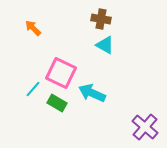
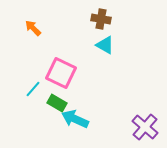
cyan arrow: moved 17 px left, 26 px down
